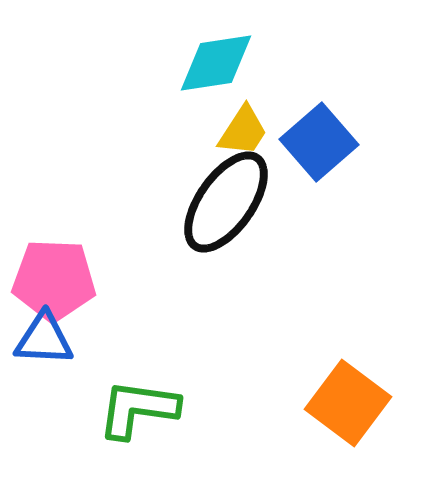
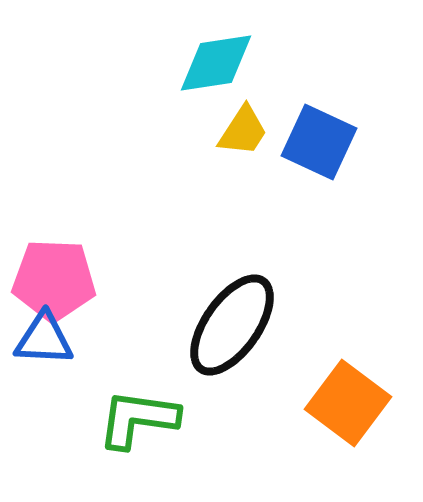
blue square: rotated 24 degrees counterclockwise
black ellipse: moved 6 px right, 123 px down
green L-shape: moved 10 px down
